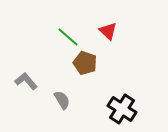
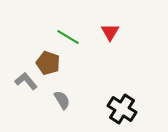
red triangle: moved 2 px right, 1 px down; rotated 18 degrees clockwise
green line: rotated 10 degrees counterclockwise
brown pentagon: moved 37 px left
